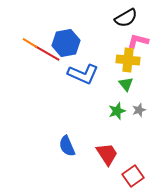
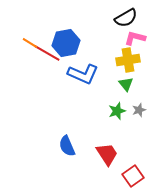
pink L-shape: moved 3 px left, 3 px up
yellow cross: rotated 15 degrees counterclockwise
